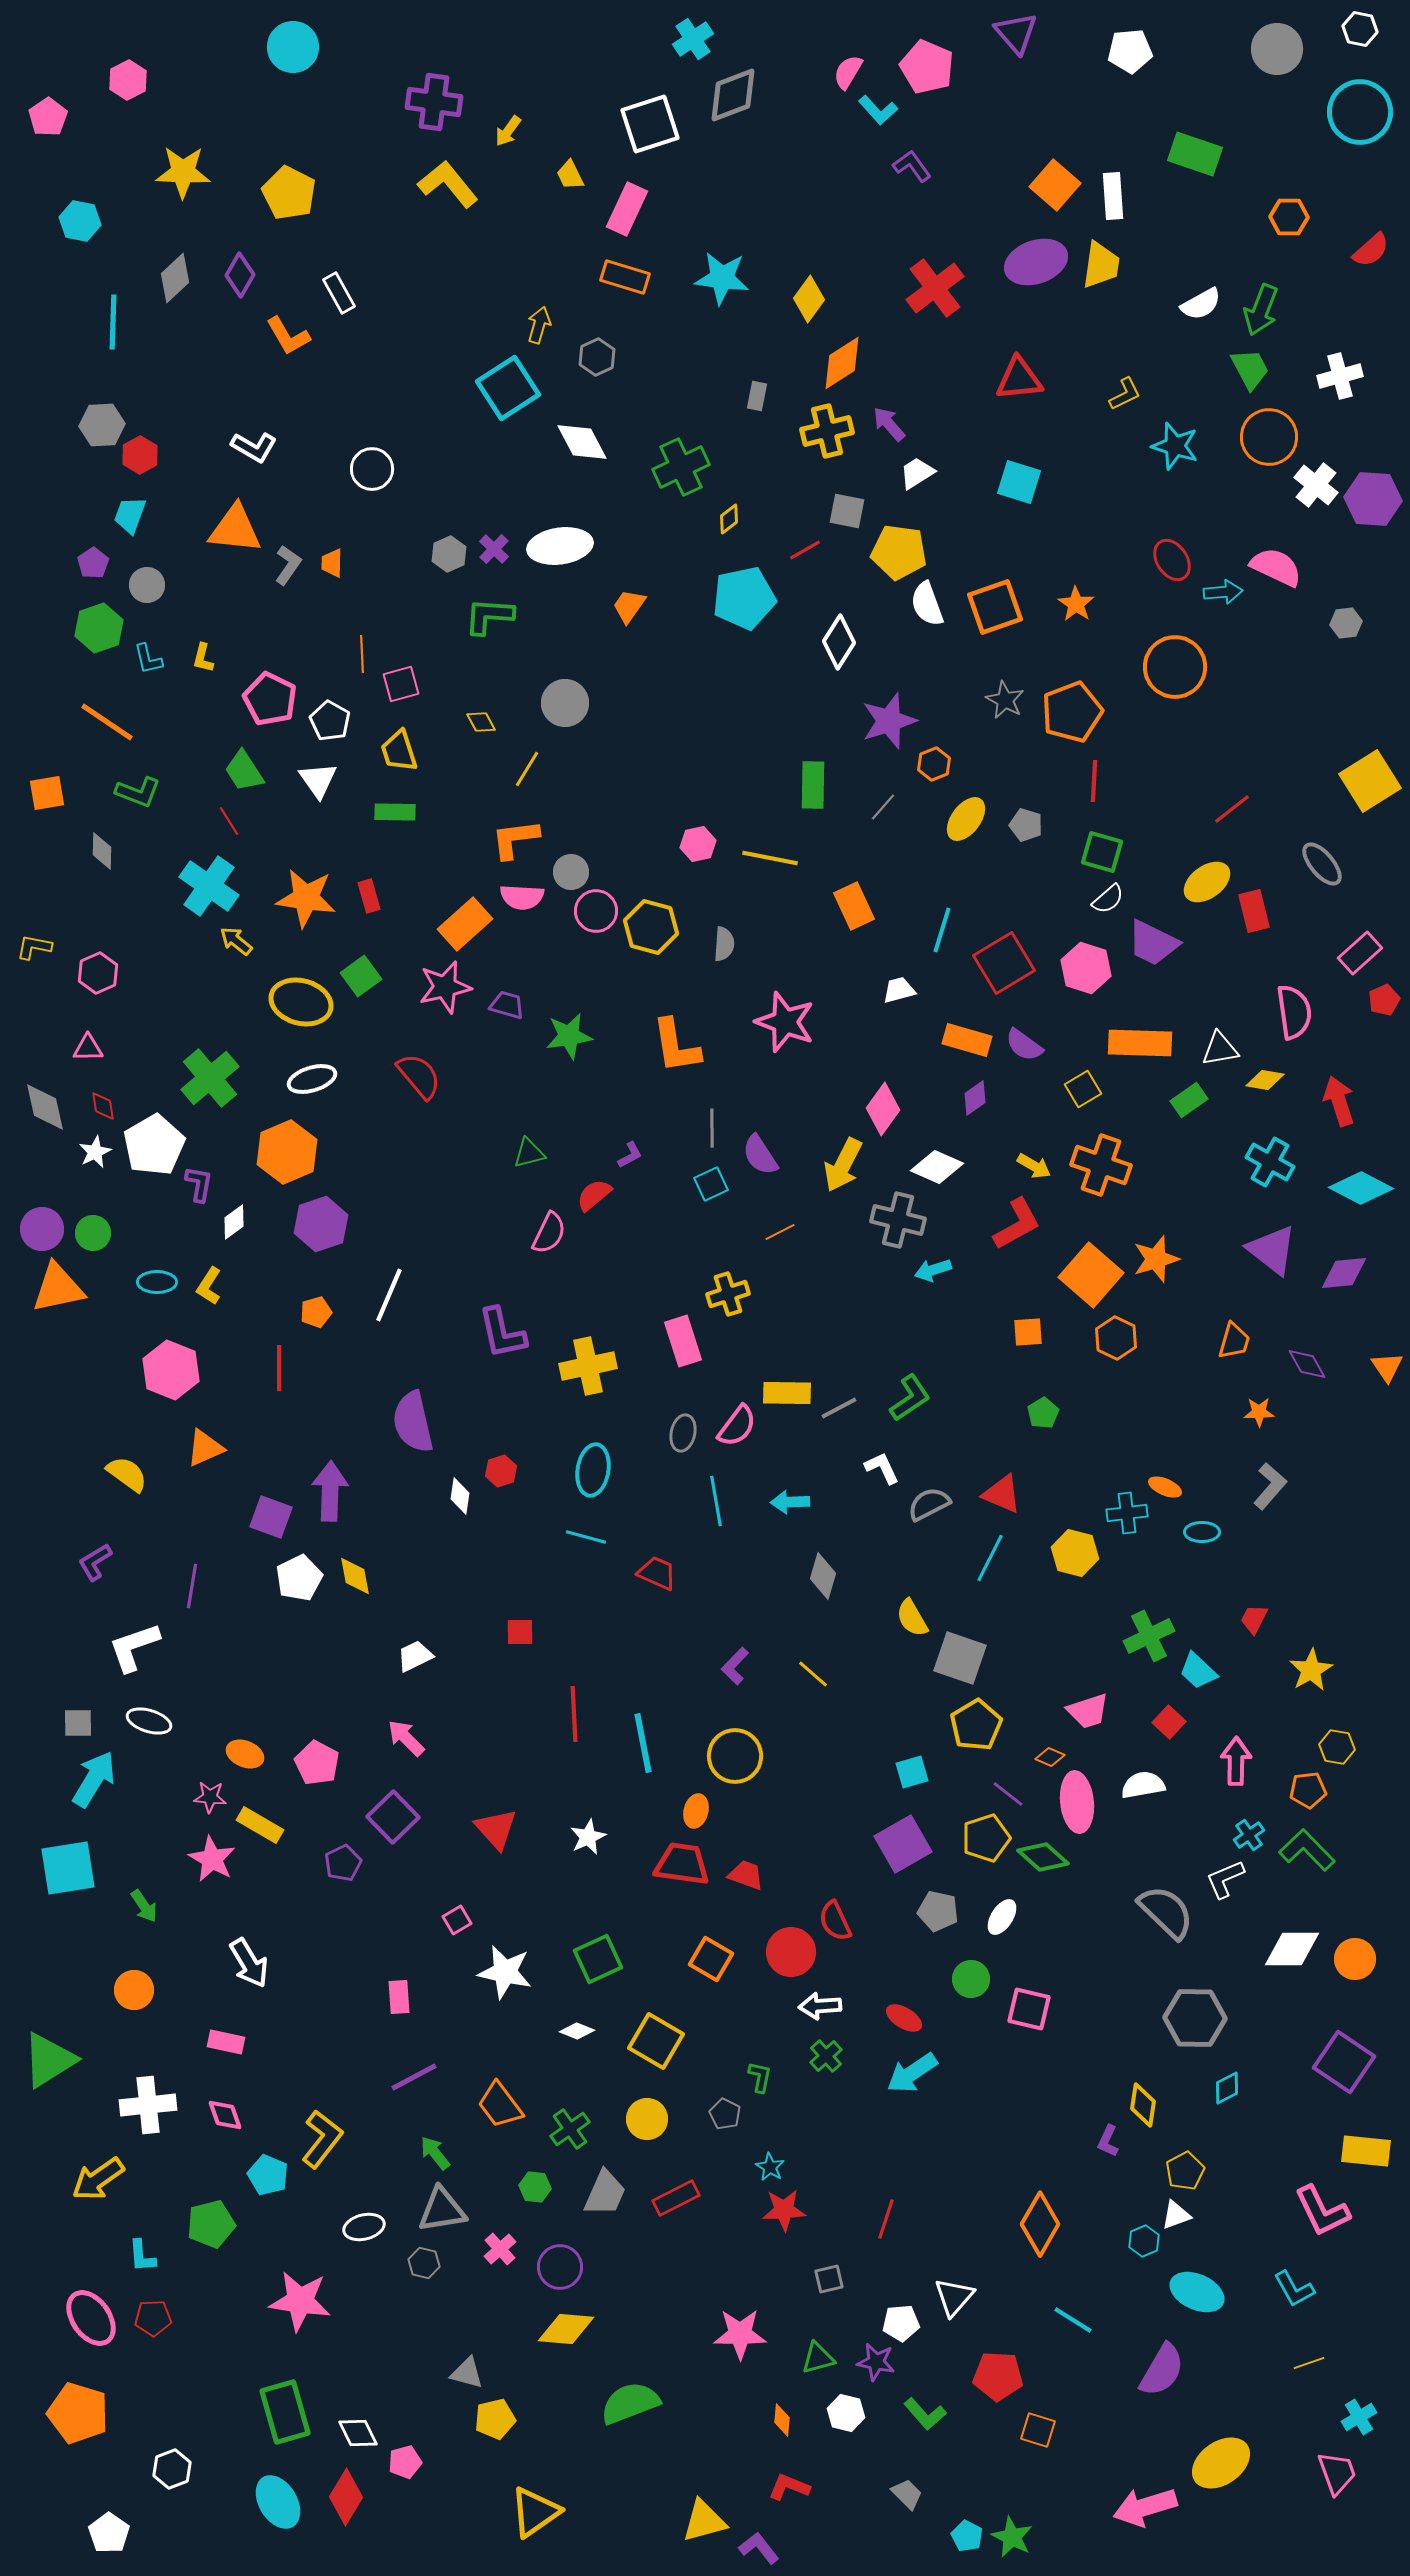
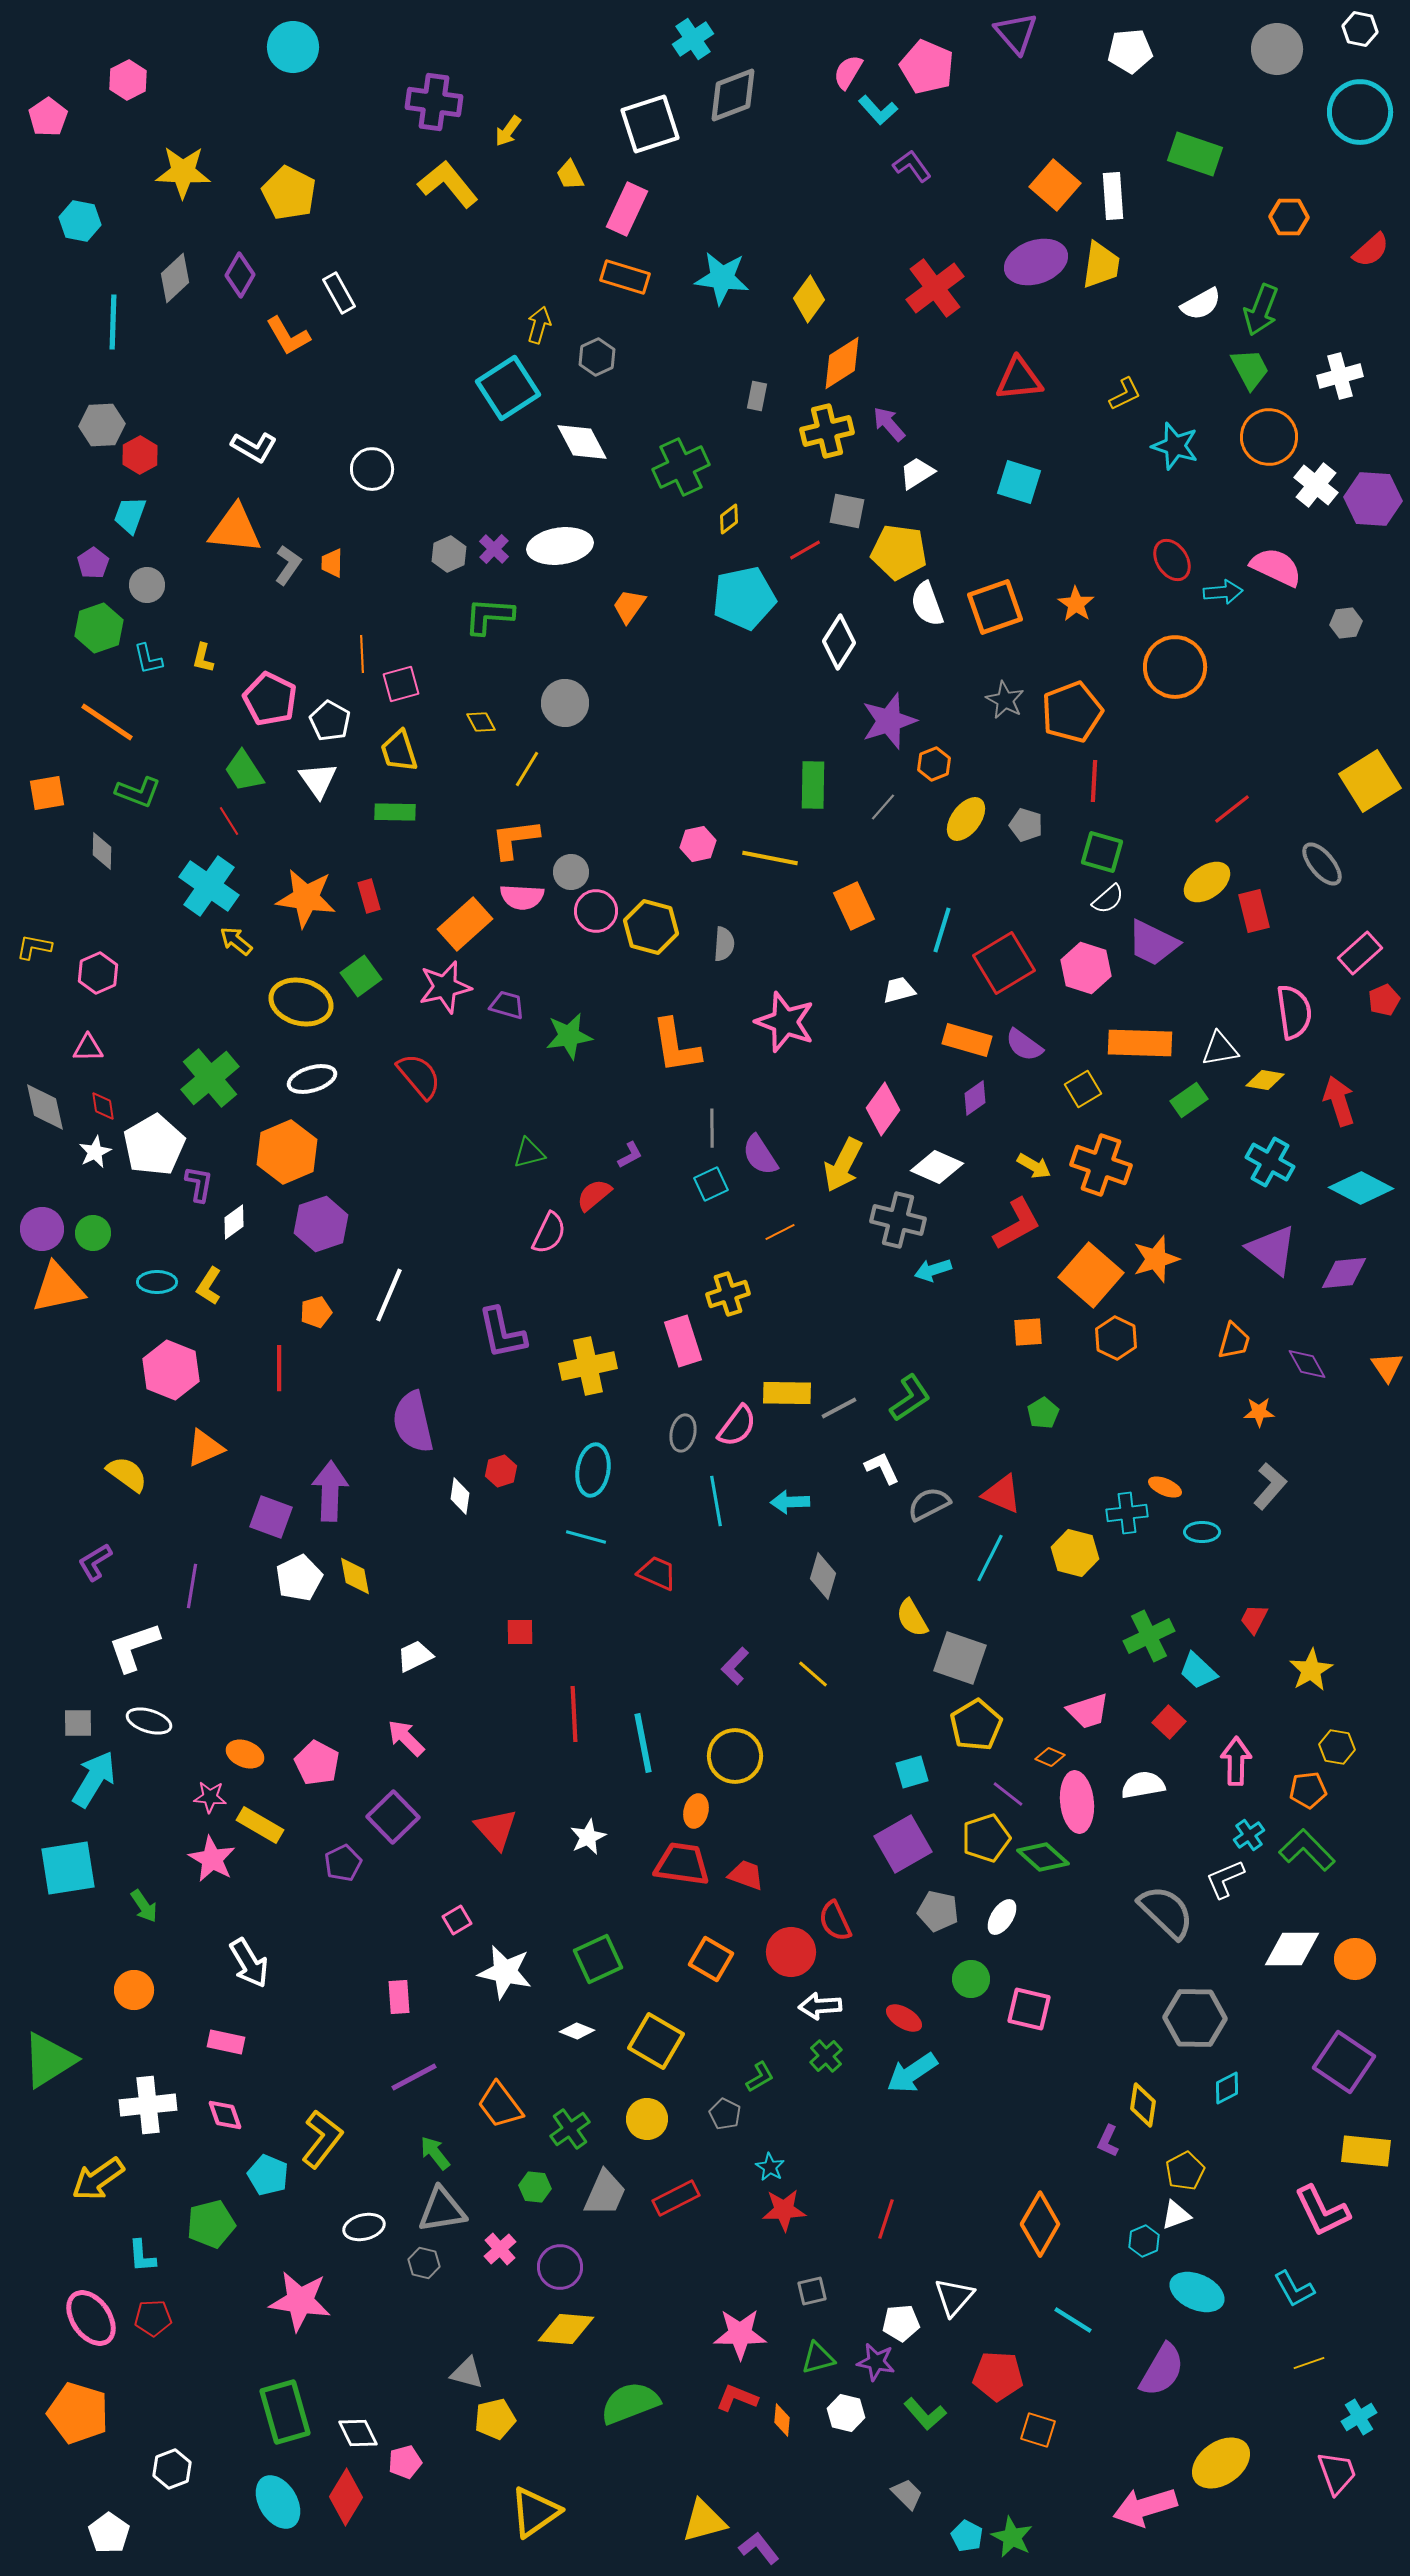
green L-shape at (760, 2077): rotated 48 degrees clockwise
gray square at (829, 2279): moved 17 px left, 12 px down
red L-shape at (789, 2487): moved 52 px left, 89 px up
